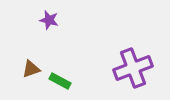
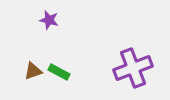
brown triangle: moved 2 px right, 2 px down
green rectangle: moved 1 px left, 9 px up
